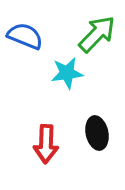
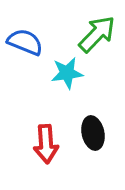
blue semicircle: moved 6 px down
black ellipse: moved 4 px left
red arrow: rotated 6 degrees counterclockwise
